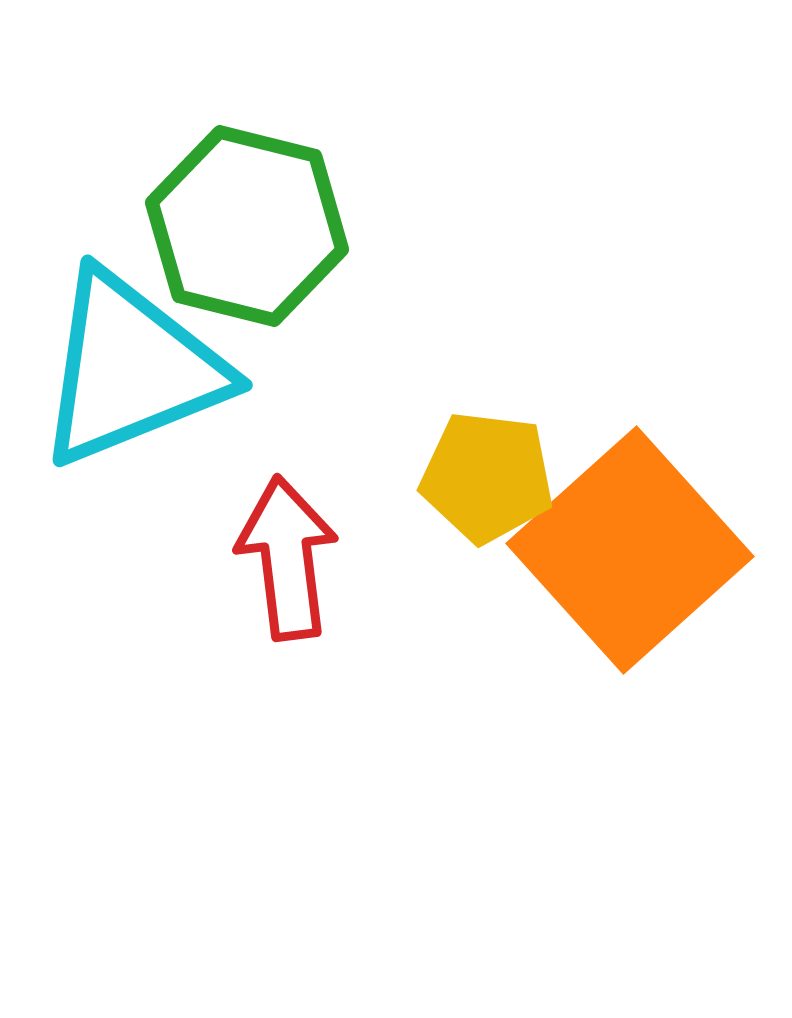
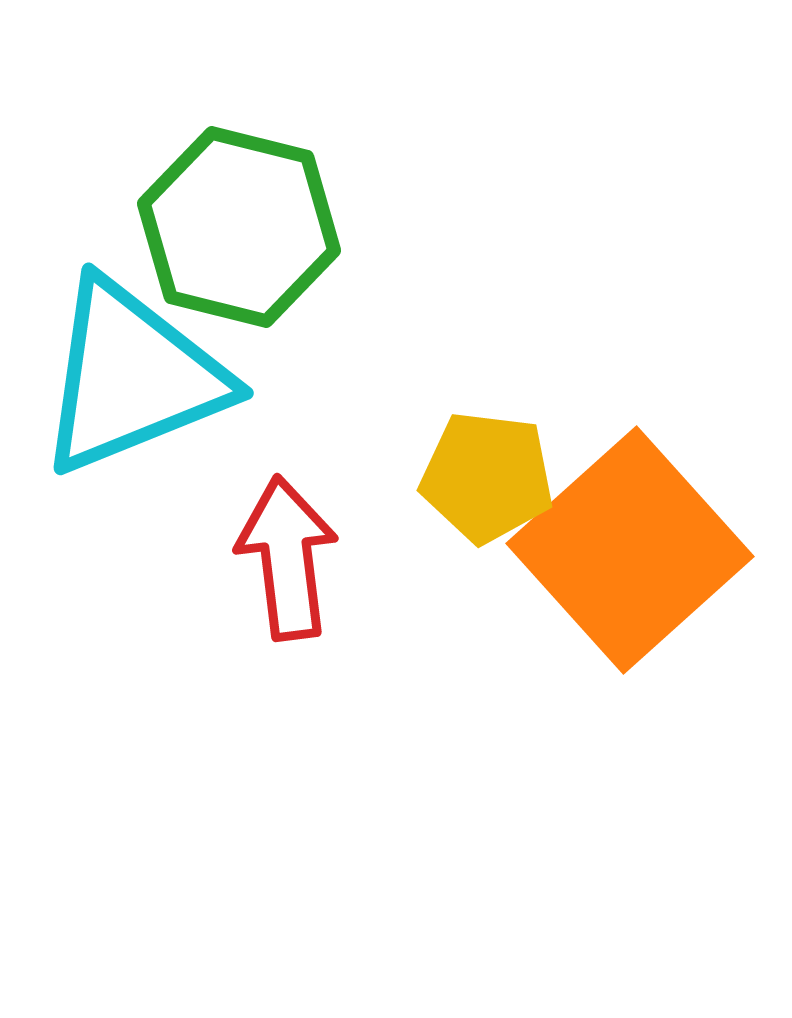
green hexagon: moved 8 px left, 1 px down
cyan triangle: moved 1 px right, 8 px down
